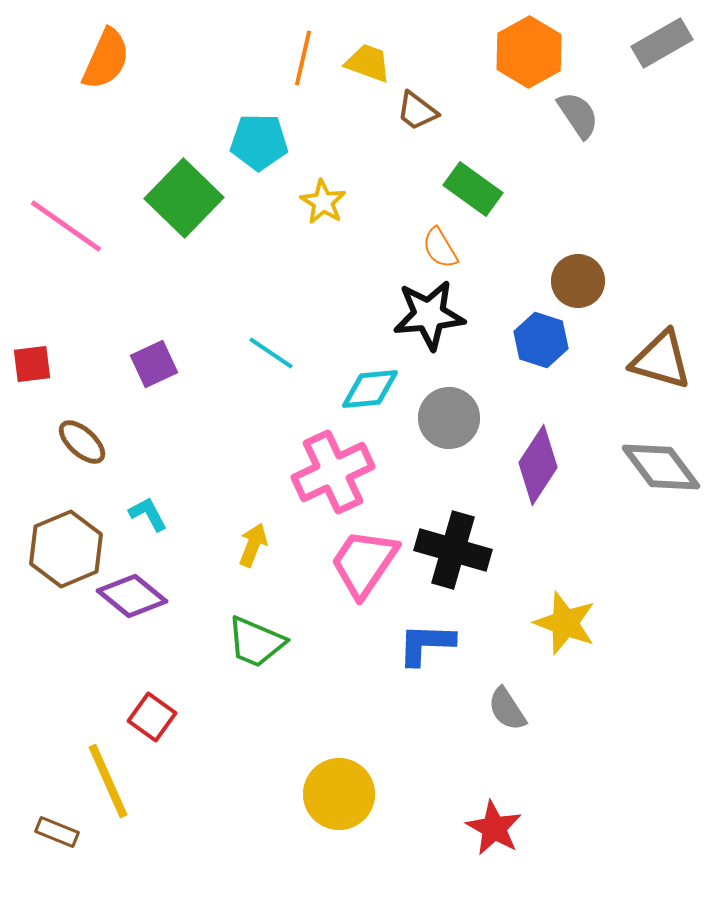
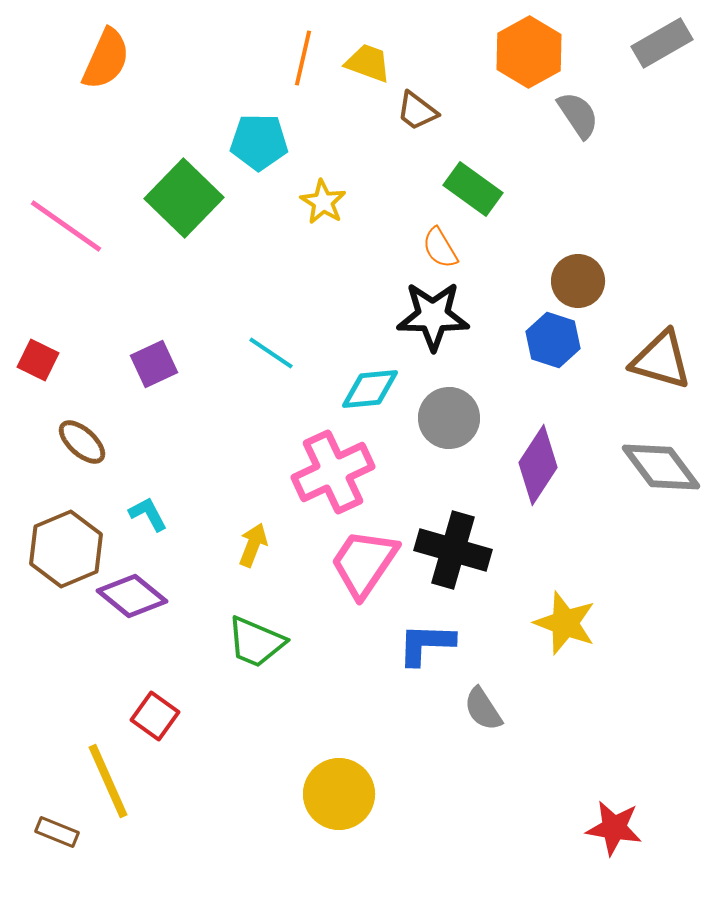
black star at (429, 315): moved 4 px right, 1 px down; rotated 6 degrees clockwise
blue hexagon at (541, 340): moved 12 px right
red square at (32, 364): moved 6 px right, 4 px up; rotated 33 degrees clockwise
gray semicircle at (507, 709): moved 24 px left
red square at (152, 717): moved 3 px right, 1 px up
red star at (494, 828): moved 120 px right; rotated 20 degrees counterclockwise
